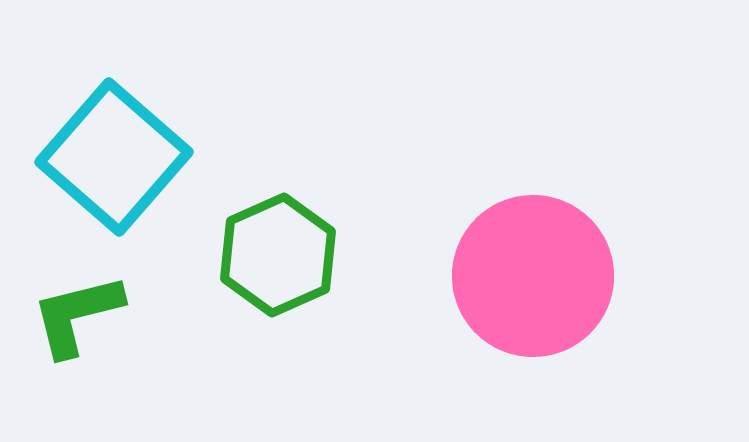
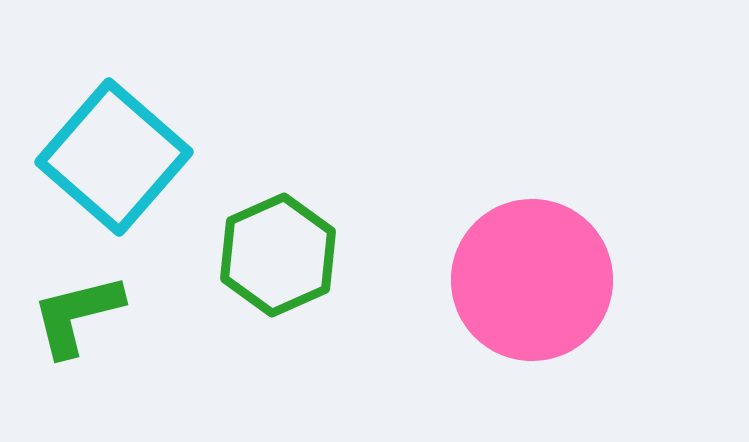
pink circle: moved 1 px left, 4 px down
